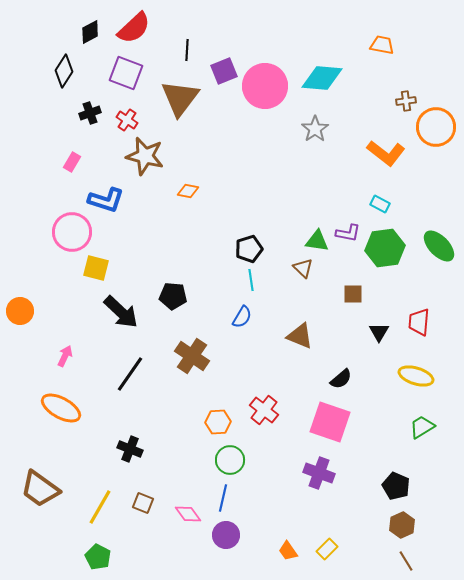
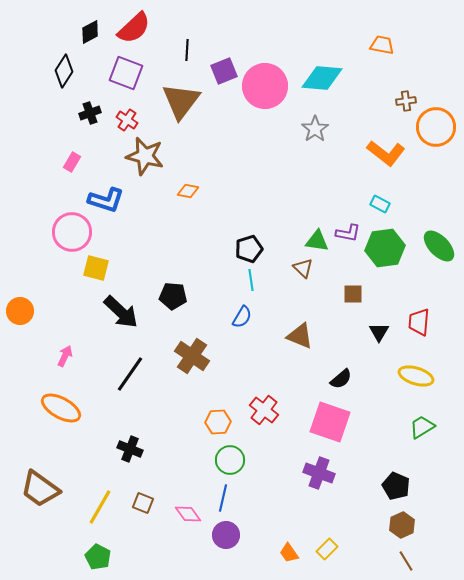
brown triangle at (180, 98): moved 1 px right, 3 px down
orange trapezoid at (288, 551): moved 1 px right, 2 px down
